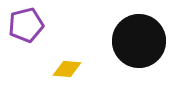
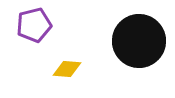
purple pentagon: moved 8 px right
